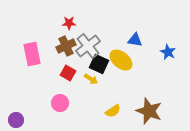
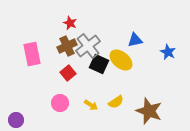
red star: moved 1 px right; rotated 24 degrees clockwise
blue triangle: rotated 21 degrees counterclockwise
brown cross: moved 1 px right
red square: rotated 21 degrees clockwise
yellow arrow: moved 26 px down
yellow semicircle: moved 3 px right, 9 px up
